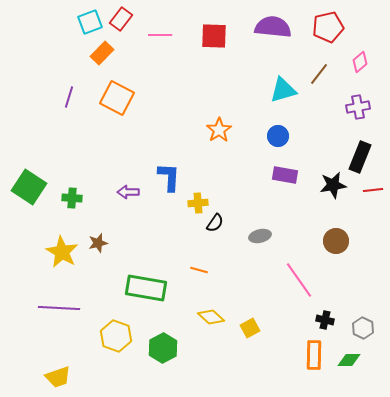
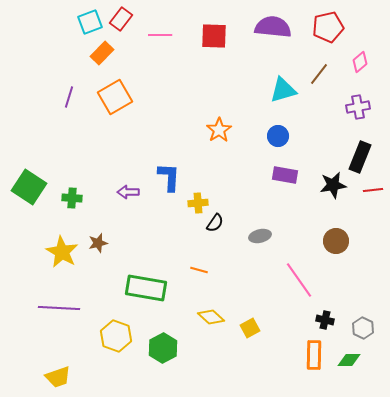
orange square at (117, 98): moved 2 px left, 1 px up; rotated 32 degrees clockwise
